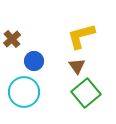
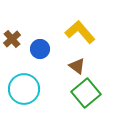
yellow L-shape: moved 1 px left, 4 px up; rotated 64 degrees clockwise
blue circle: moved 6 px right, 12 px up
brown triangle: rotated 18 degrees counterclockwise
cyan circle: moved 3 px up
